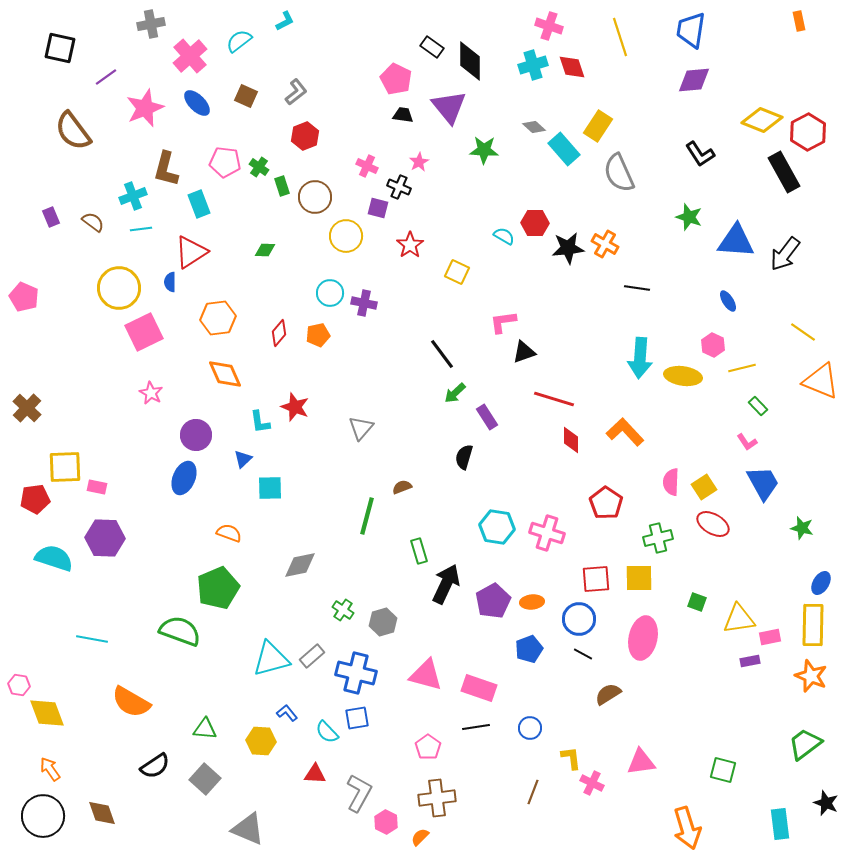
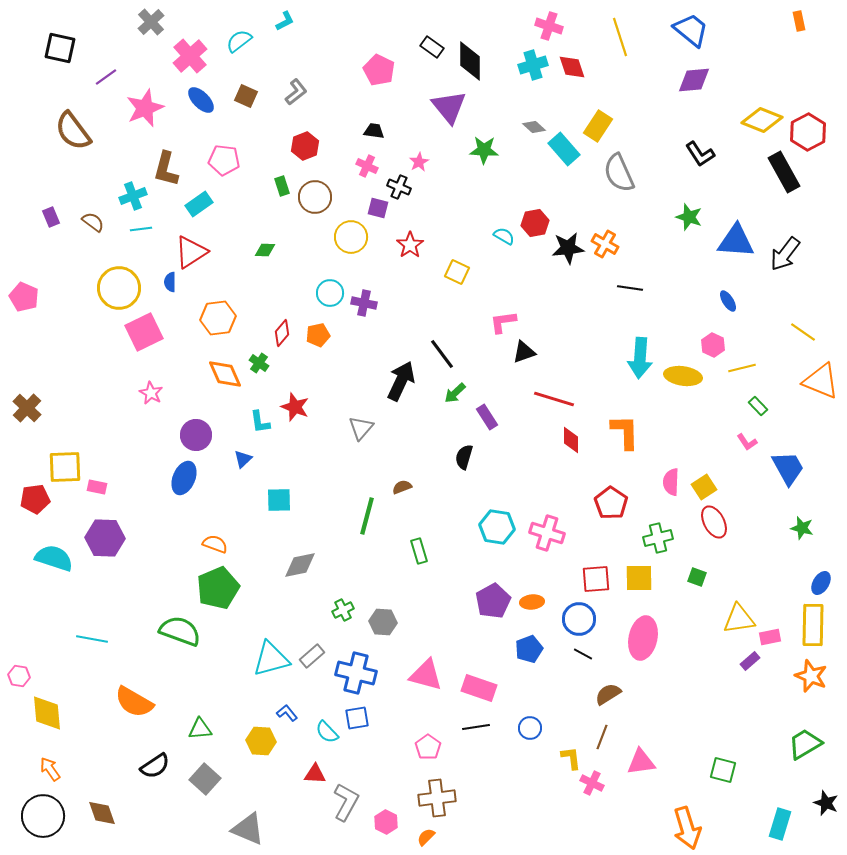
gray cross at (151, 24): moved 2 px up; rotated 32 degrees counterclockwise
blue trapezoid at (691, 30): rotated 120 degrees clockwise
pink pentagon at (396, 79): moved 17 px left, 9 px up
blue ellipse at (197, 103): moved 4 px right, 3 px up
black trapezoid at (403, 115): moved 29 px left, 16 px down
red hexagon at (305, 136): moved 10 px down
pink pentagon at (225, 162): moved 1 px left, 2 px up
green cross at (259, 167): moved 196 px down
cyan rectangle at (199, 204): rotated 76 degrees clockwise
red hexagon at (535, 223): rotated 12 degrees counterclockwise
yellow circle at (346, 236): moved 5 px right, 1 px down
black line at (637, 288): moved 7 px left
red diamond at (279, 333): moved 3 px right
orange L-shape at (625, 432): rotated 42 degrees clockwise
blue trapezoid at (763, 483): moved 25 px right, 15 px up
cyan square at (270, 488): moved 9 px right, 12 px down
red pentagon at (606, 503): moved 5 px right
red ellipse at (713, 524): moved 1 px right, 2 px up; rotated 32 degrees clockwise
orange semicircle at (229, 533): moved 14 px left, 11 px down
black arrow at (446, 584): moved 45 px left, 203 px up
green square at (697, 602): moved 25 px up
green cross at (343, 610): rotated 30 degrees clockwise
gray hexagon at (383, 622): rotated 20 degrees clockwise
purple rectangle at (750, 661): rotated 30 degrees counterclockwise
pink hexagon at (19, 685): moved 9 px up
orange semicircle at (131, 702): moved 3 px right
yellow diamond at (47, 713): rotated 15 degrees clockwise
green triangle at (205, 729): moved 5 px left; rotated 10 degrees counterclockwise
green trapezoid at (805, 744): rotated 6 degrees clockwise
brown line at (533, 792): moved 69 px right, 55 px up
gray L-shape at (359, 793): moved 13 px left, 9 px down
cyan rectangle at (780, 824): rotated 24 degrees clockwise
orange semicircle at (420, 837): moved 6 px right
